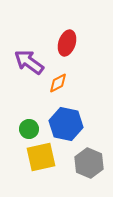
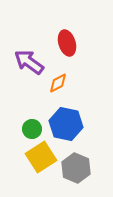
red ellipse: rotated 35 degrees counterclockwise
green circle: moved 3 px right
yellow square: rotated 20 degrees counterclockwise
gray hexagon: moved 13 px left, 5 px down
